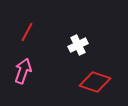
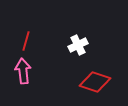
red line: moved 1 px left, 9 px down; rotated 12 degrees counterclockwise
pink arrow: rotated 25 degrees counterclockwise
